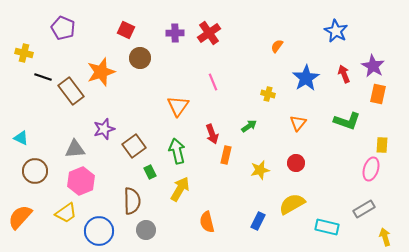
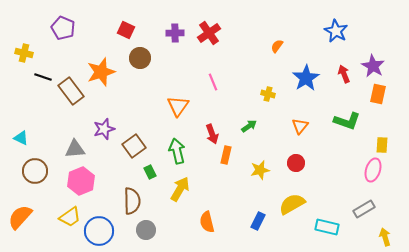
orange triangle at (298, 123): moved 2 px right, 3 px down
pink ellipse at (371, 169): moved 2 px right, 1 px down
yellow trapezoid at (66, 213): moved 4 px right, 4 px down
